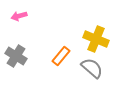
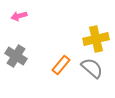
yellow cross: rotated 35 degrees counterclockwise
orange rectangle: moved 9 px down
